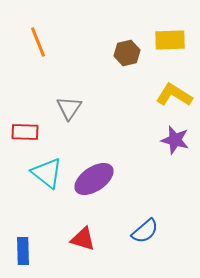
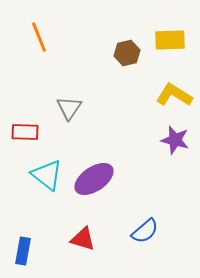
orange line: moved 1 px right, 5 px up
cyan triangle: moved 2 px down
blue rectangle: rotated 12 degrees clockwise
